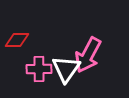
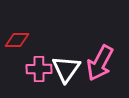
pink arrow: moved 12 px right, 8 px down
